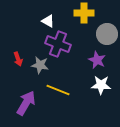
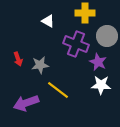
yellow cross: moved 1 px right
gray circle: moved 2 px down
purple cross: moved 18 px right
purple star: moved 1 px right, 2 px down
gray star: rotated 18 degrees counterclockwise
yellow line: rotated 15 degrees clockwise
purple arrow: rotated 140 degrees counterclockwise
